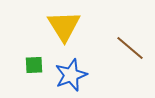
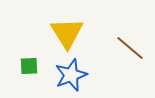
yellow triangle: moved 3 px right, 7 px down
green square: moved 5 px left, 1 px down
